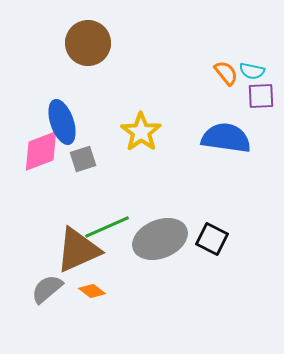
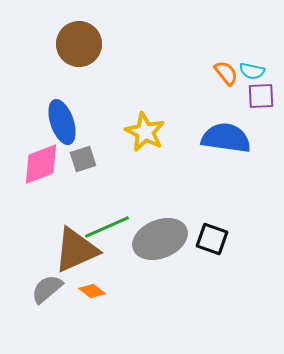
brown circle: moved 9 px left, 1 px down
yellow star: moved 4 px right; rotated 9 degrees counterclockwise
pink diamond: moved 13 px down
black square: rotated 8 degrees counterclockwise
brown triangle: moved 2 px left
